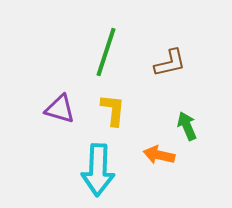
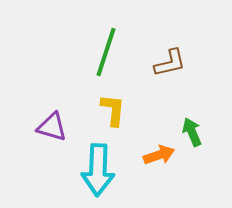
purple triangle: moved 8 px left, 18 px down
green arrow: moved 5 px right, 6 px down
orange arrow: rotated 148 degrees clockwise
